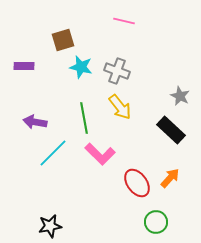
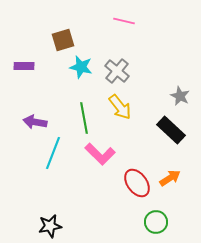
gray cross: rotated 20 degrees clockwise
cyan line: rotated 24 degrees counterclockwise
orange arrow: rotated 15 degrees clockwise
